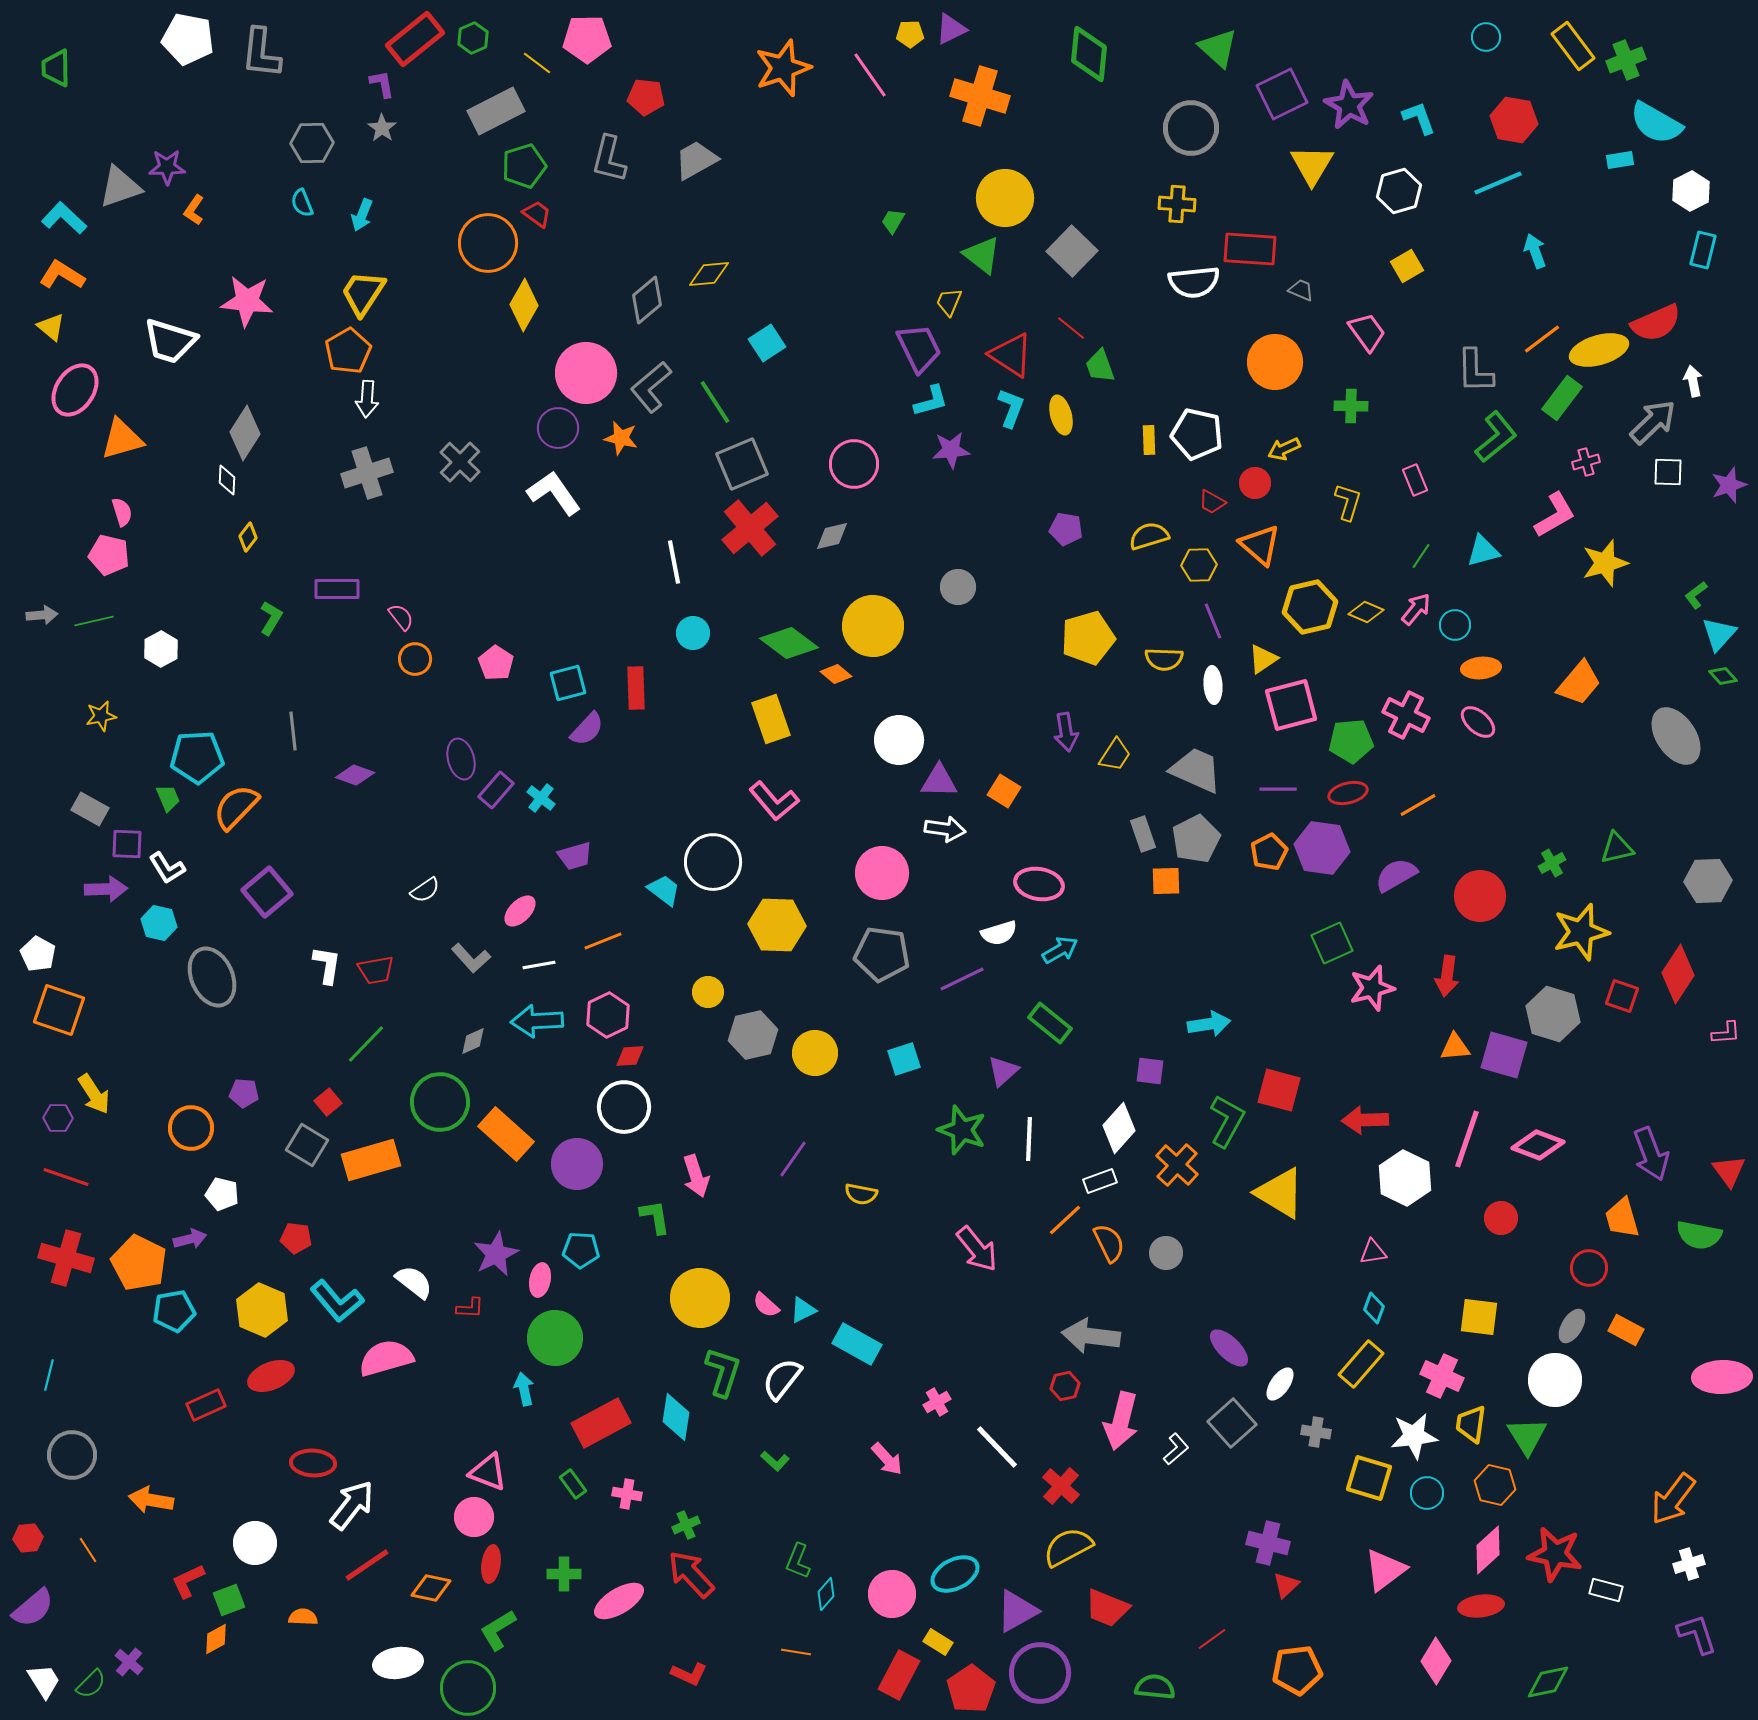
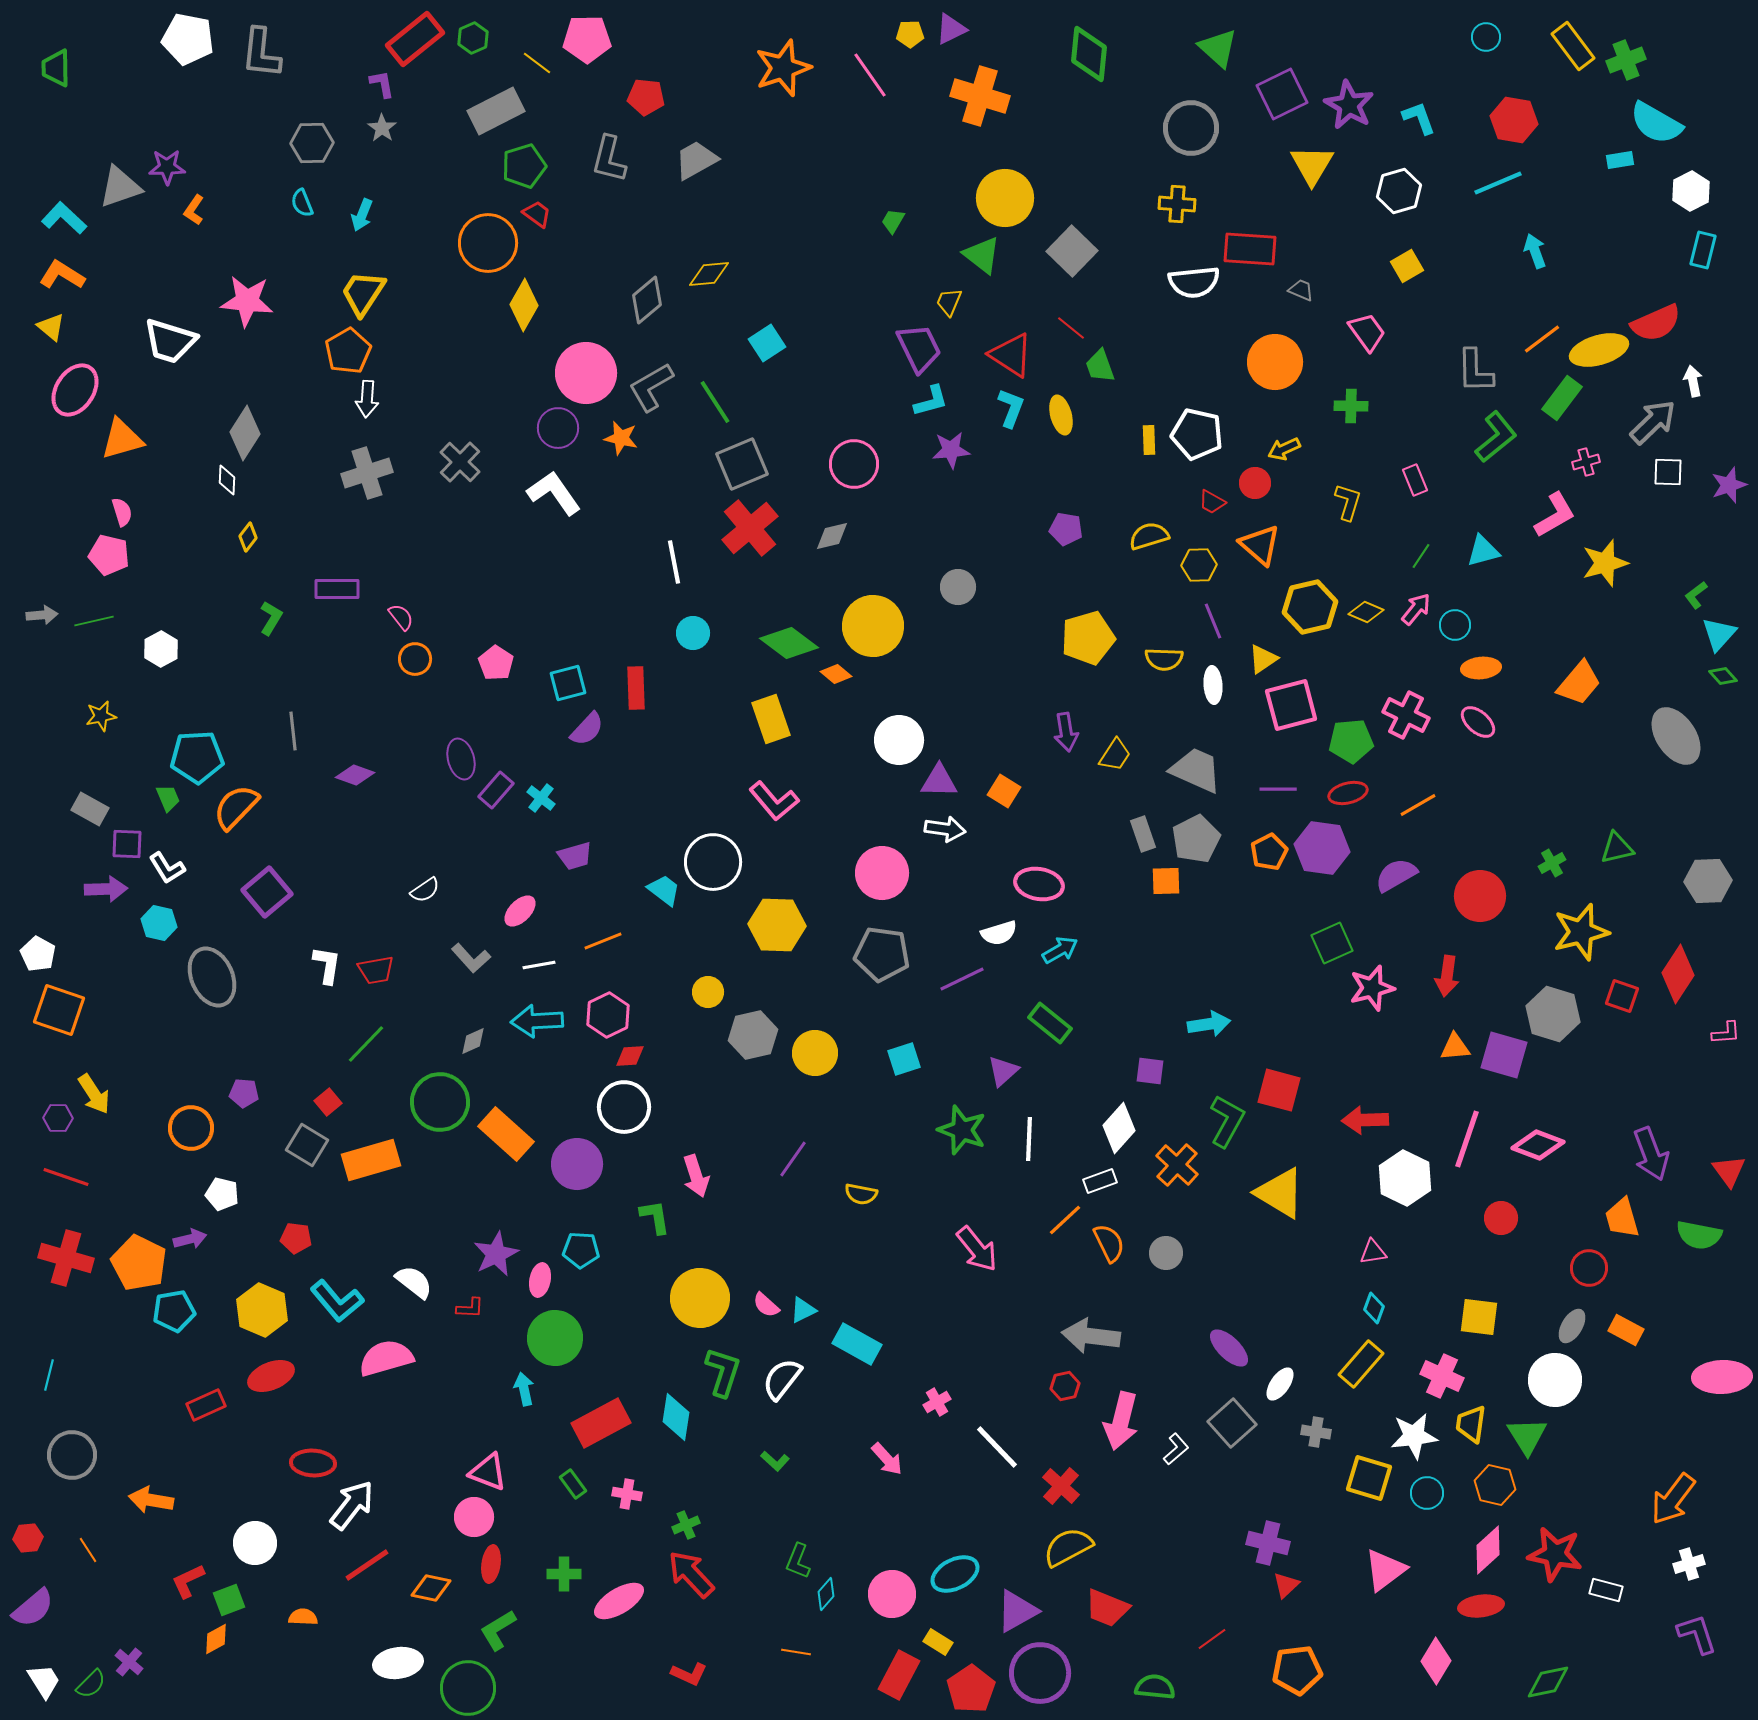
gray L-shape at (651, 387): rotated 10 degrees clockwise
